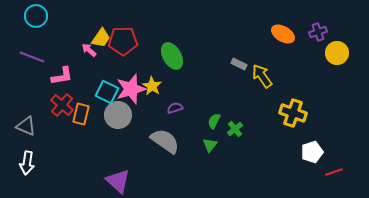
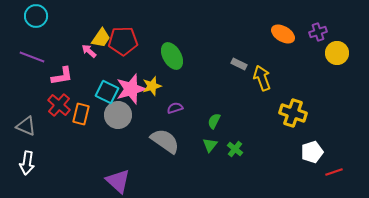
pink arrow: moved 1 px down
yellow arrow: moved 2 px down; rotated 15 degrees clockwise
yellow star: rotated 24 degrees clockwise
red cross: moved 3 px left
green cross: moved 20 px down; rotated 14 degrees counterclockwise
